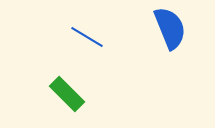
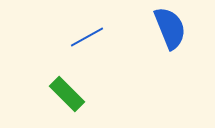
blue line: rotated 60 degrees counterclockwise
